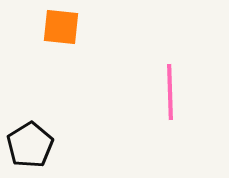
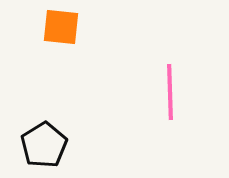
black pentagon: moved 14 px right
